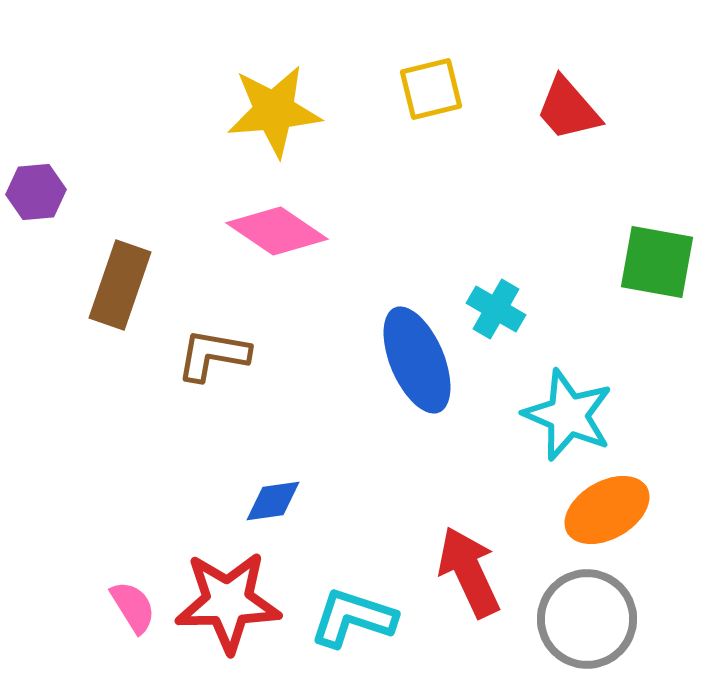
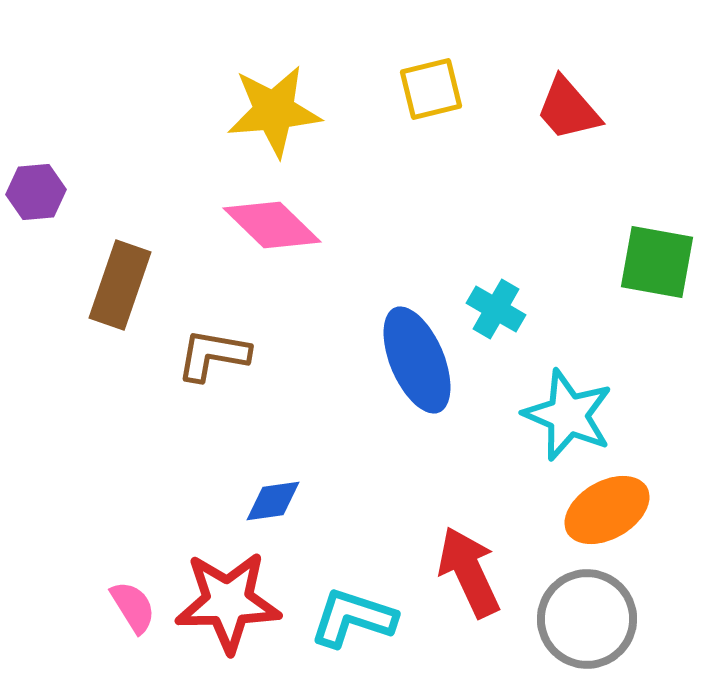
pink diamond: moved 5 px left, 6 px up; rotated 10 degrees clockwise
